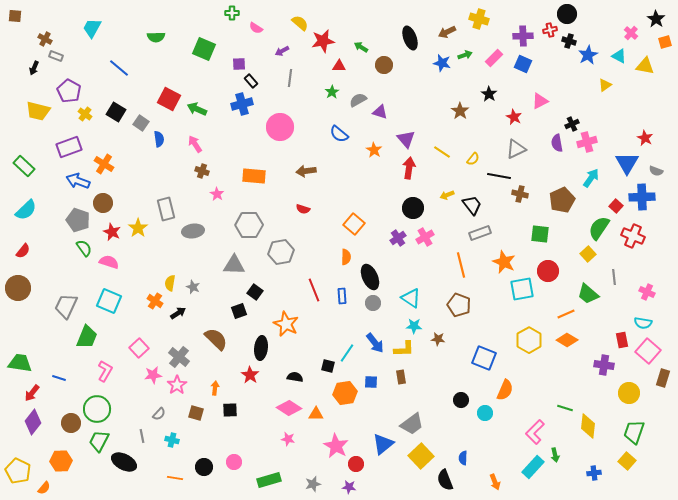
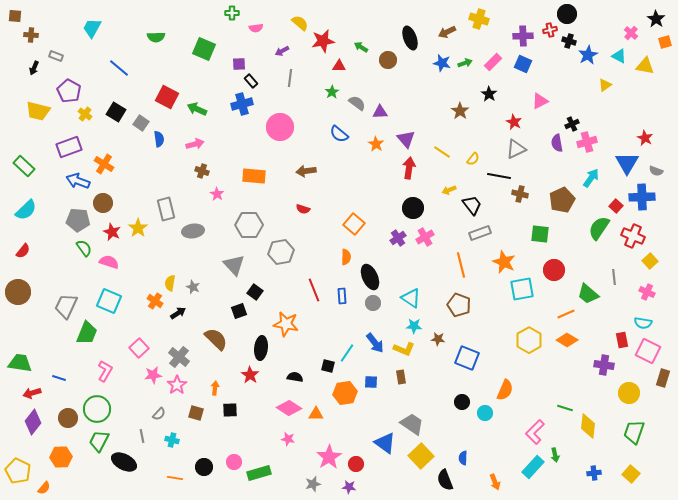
pink semicircle at (256, 28): rotated 40 degrees counterclockwise
brown cross at (45, 39): moved 14 px left, 4 px up; rotated 24 degrees counterclockwise
green arrow at (465, 55): moved 8 px down
pink rectangle at (494, 58): moved 1 px left, 4 px down
brown circle at (384, 65): moved 4 px right, 5 px up
red square at (169, 99): moved 2 px left, 2 px up
gray semicircle at (358, 100): moved 1 px left, 3 px down; rotated 66 degrees clockwise
purple triangle at (380, 112): rotated 21 degrees counterclockwise
red star at (514, 117): moved 5 px down
pink arrow at (195, 144): rotated 108 degrees clockwise
orange star at (374, 150): moved 2 px right, 6 px up
yellow arrow at (447, 195): moved 2 px right, 5 px up
gray pentagon at (78, 220): rotated 15 degrees counterclockwise
yellow square at (588, 254): moved 62 px right, 7 px down
gray triangle at (234, 265): rotated 45 degrees clockwise
red circle at (548, 271): moved 6 px right, 1 px up
brown circle at (18, 288): moved 4 px down
orange star at (286, 324): rotated 15 degrees counterclockwise
green trapezoid at (87, 337): moved 4 px up
yellow L-shape at (404, 349): rotated 25 degrees clockwise
pink square at (648, 351): rotated 15 degrees counterclockwise
blue square at (484, 358): moved 17 px left
red arrow at (32, 393): rotated 36 degrees clockwise
black circle at (461, 400): moved 1 px right, 2 px down
brown circle at (71, 423): moved 3 px left, 5 px up
gray trapezoid at (412, 424): rotated 110 degrees counterclockwise
blue triangle at (383, 444): moved 2 px right, 1 px up; rotated 45 degrees counterclockwise
pink star at (336, 446): moved 7 px left, 11 px down; rotated 10 degrees clockwise
orange hexagon at (61, 461): moved 4 px up
yellow square at (627, 461): moved 4 px right, 13 px down
green rectangle at (269, 480): moved 10 px left, 7 px up
